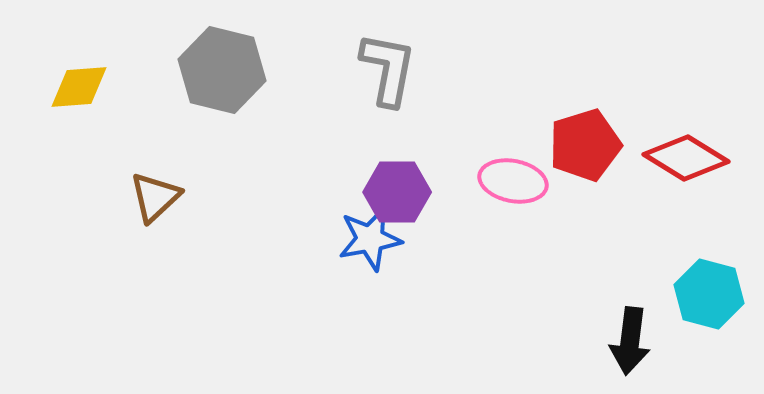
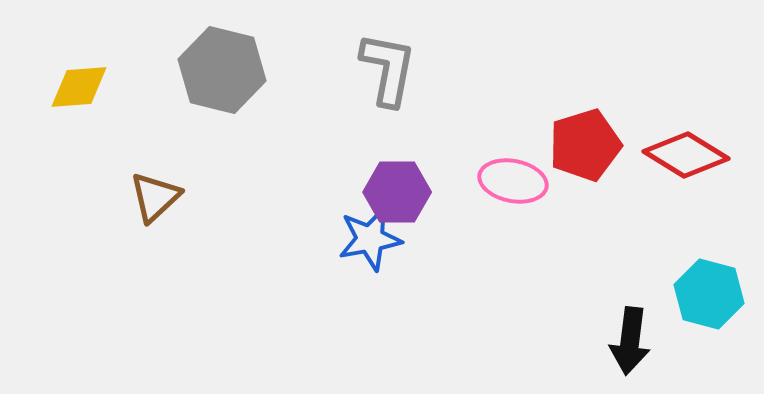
red diamond: moved 3 px up
